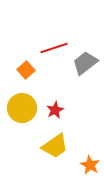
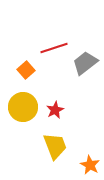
yellow circle: moved 1 px right, 1 px up
yellow trapezoid: rotated 76 degrees counterclockwise
